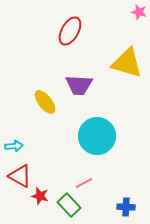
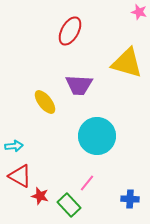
pink line: moved 3 px right; rotated 24 degrees counterclockwise
blue cross: moved 4 px right, 8 px up
